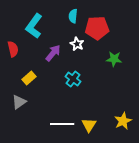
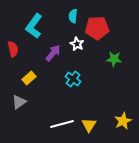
white line: rotated 15 degrees counterclockwise
